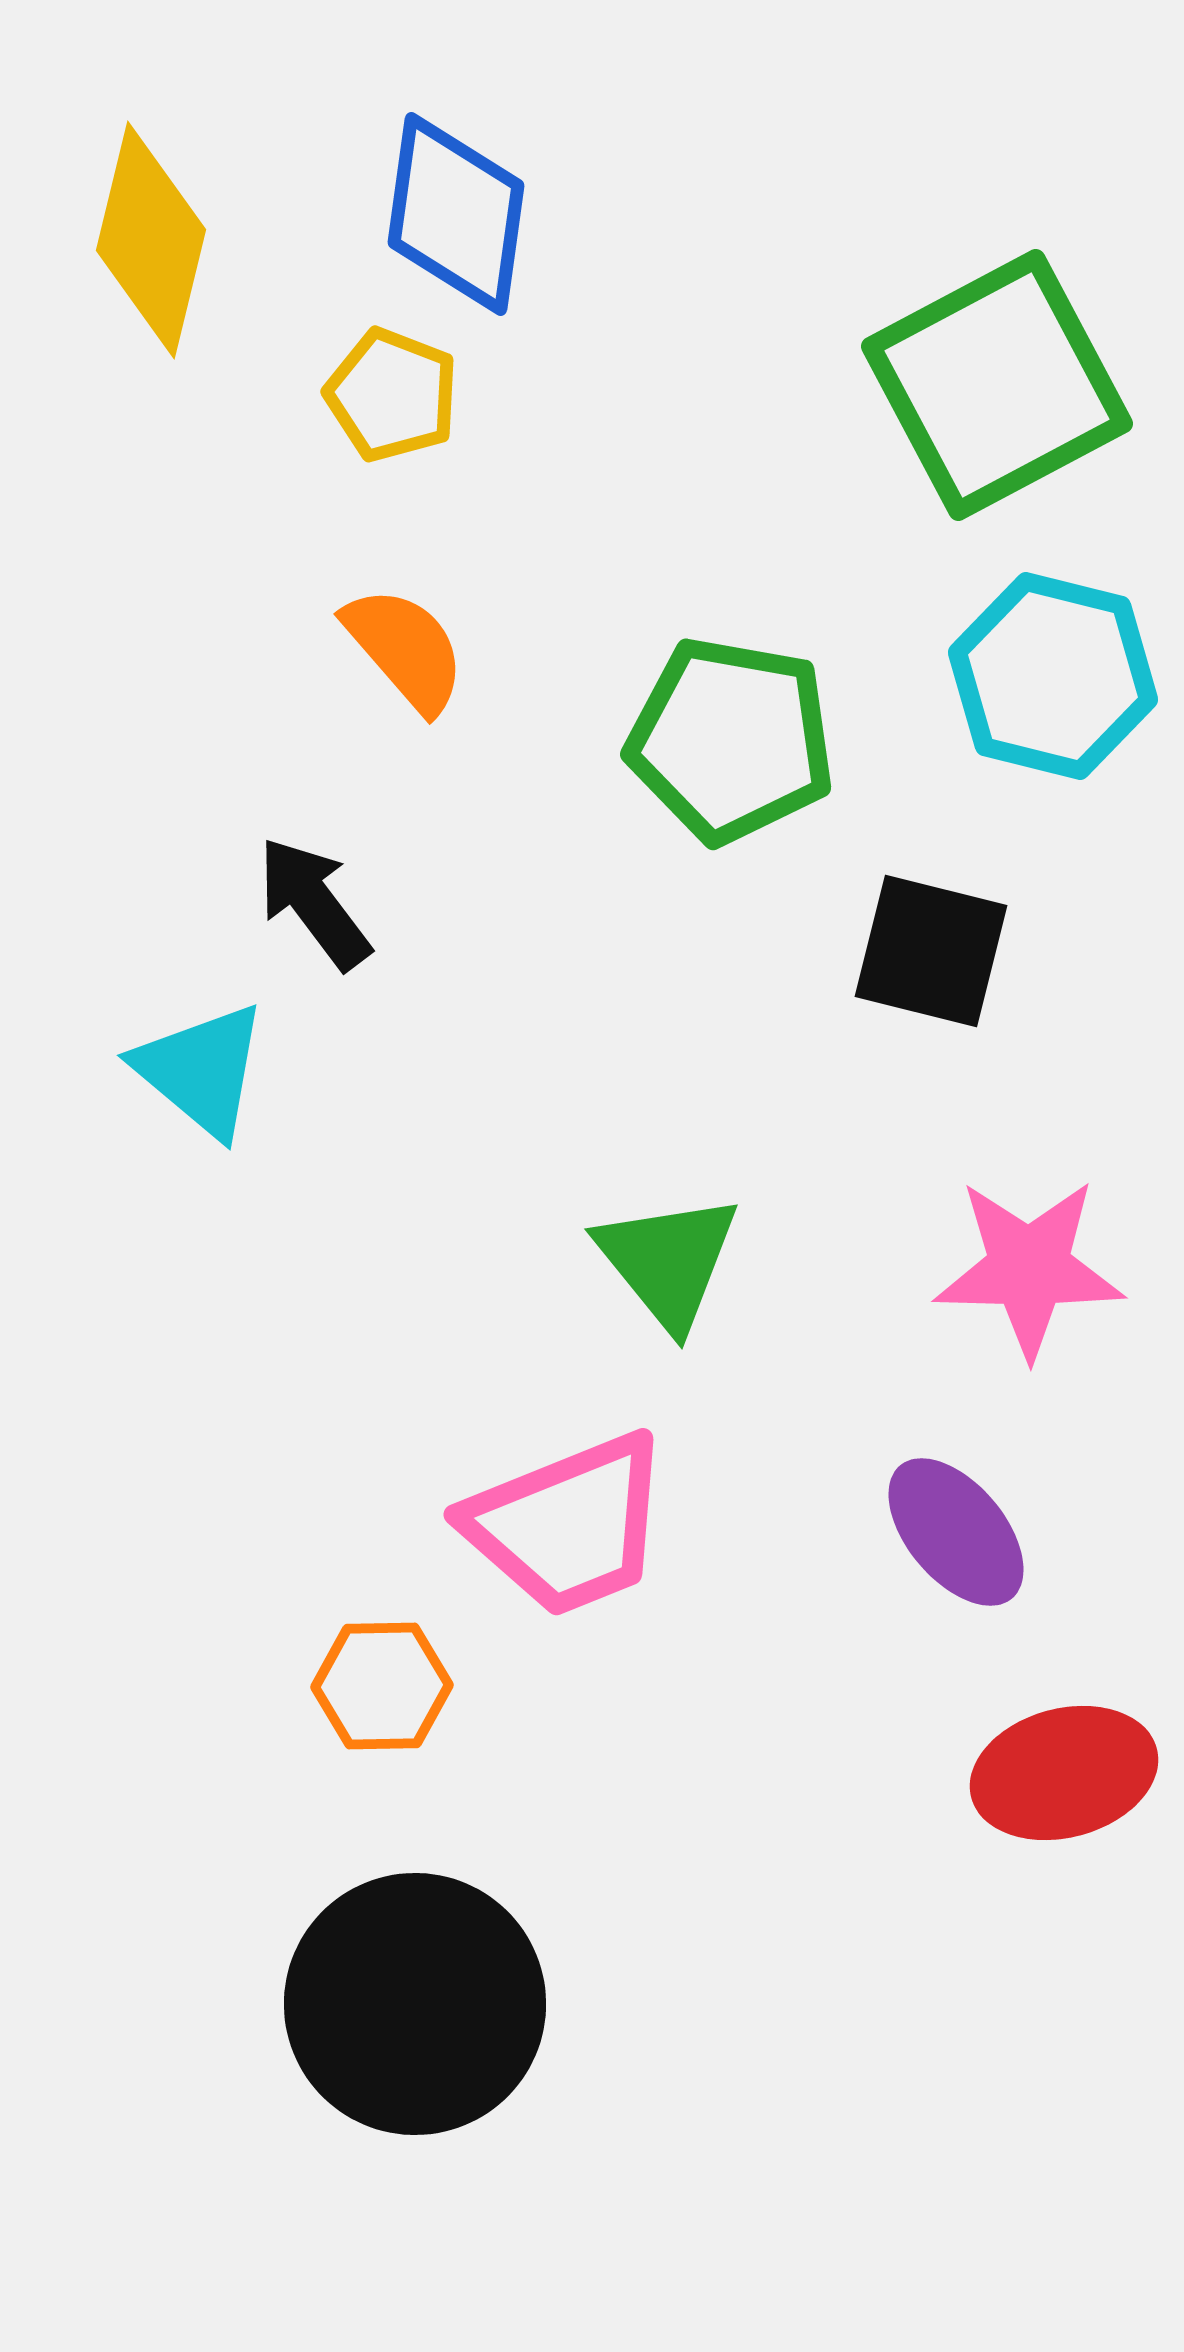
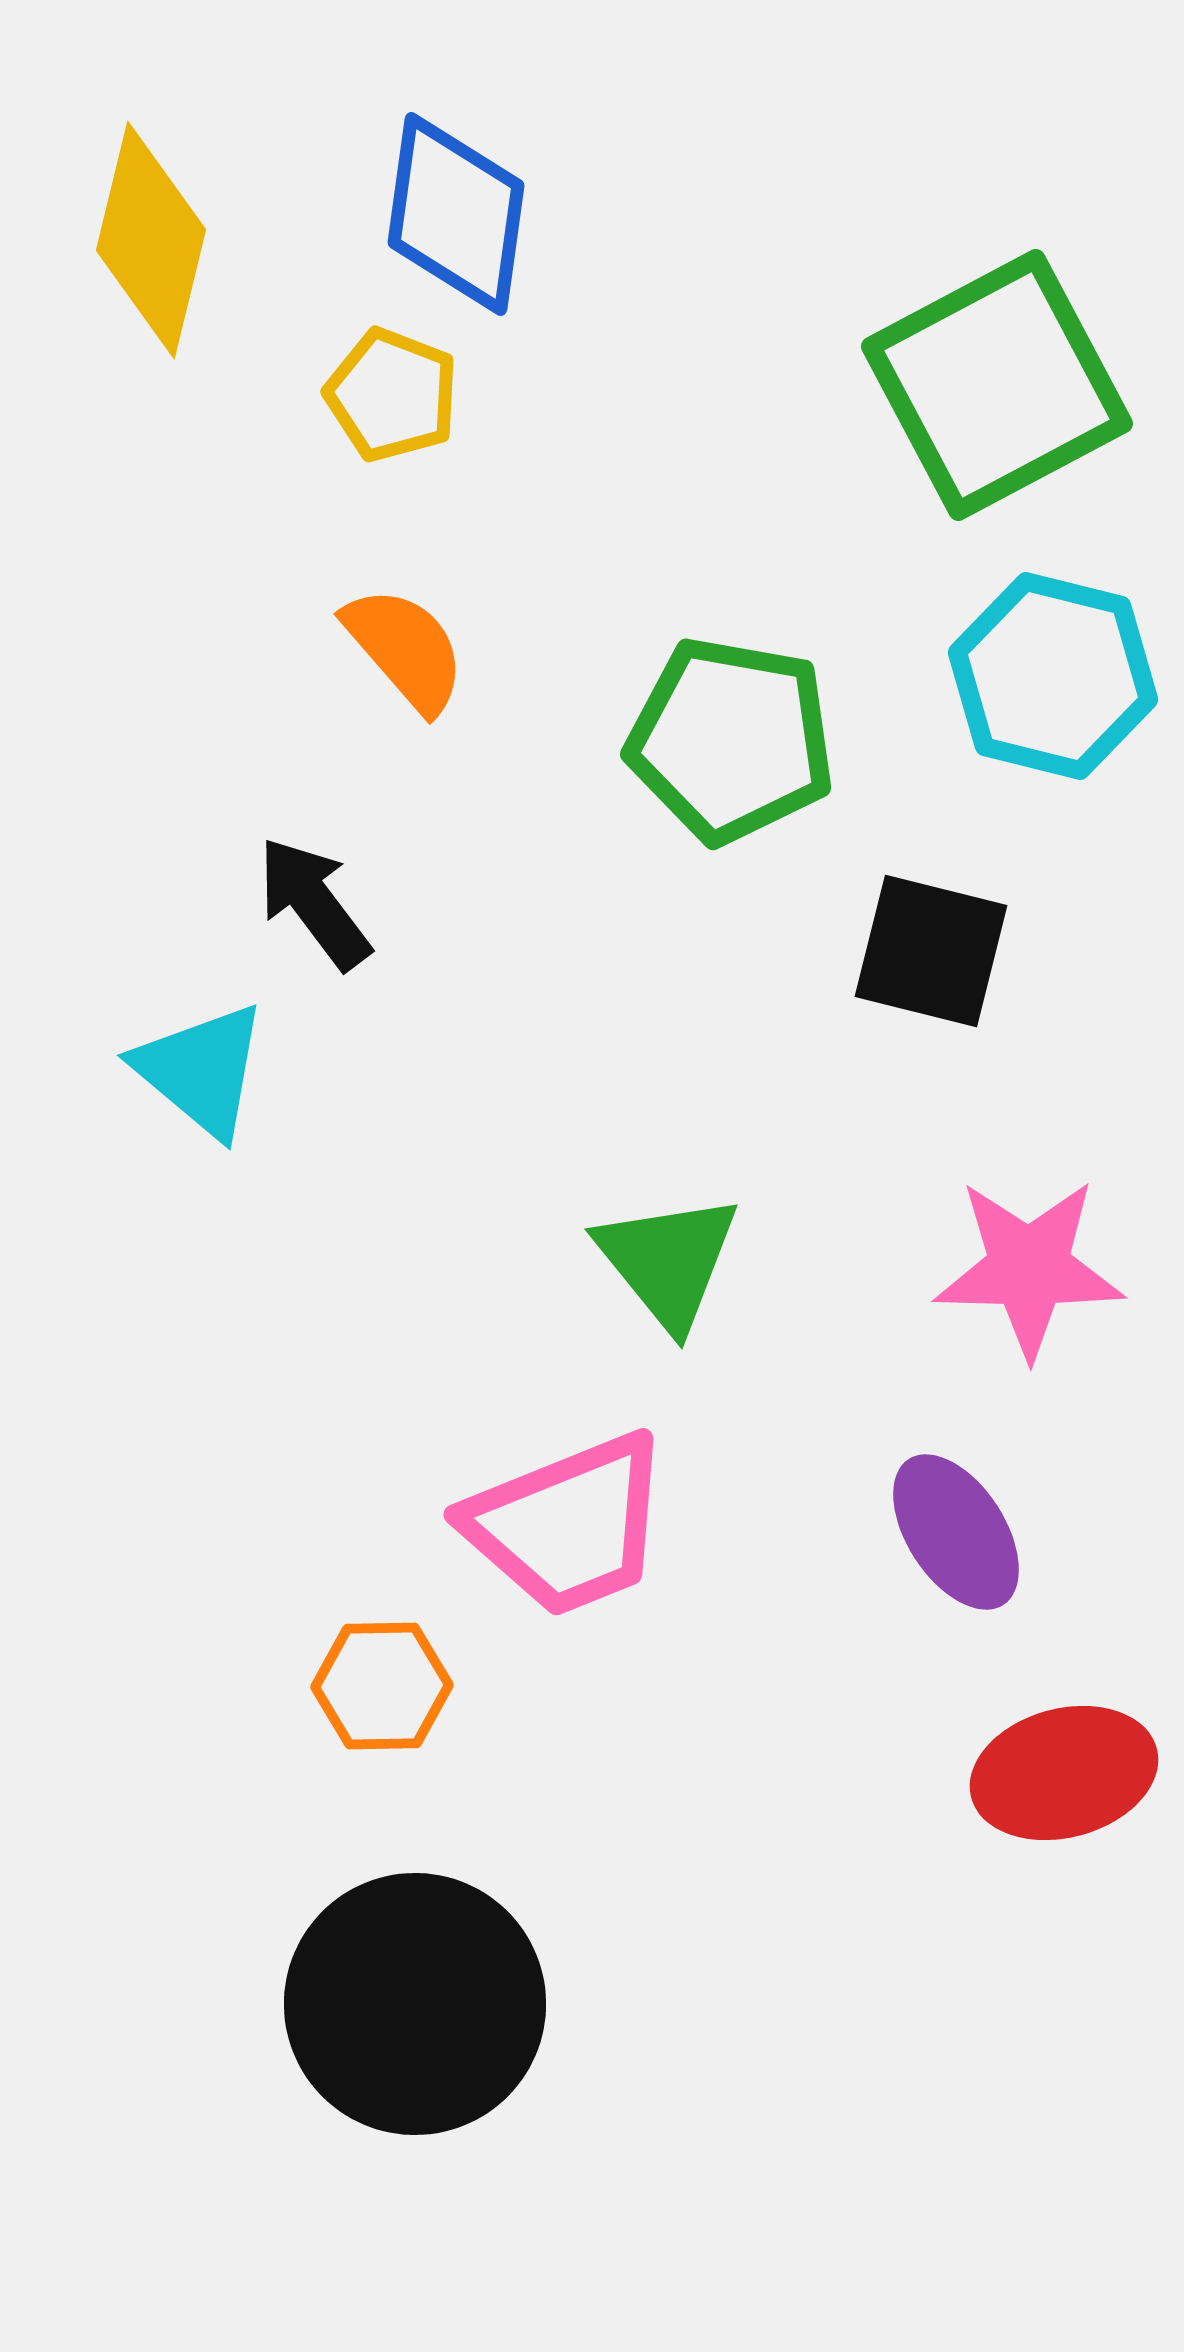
purple ellipse: rotated 7 degrees clockwise
